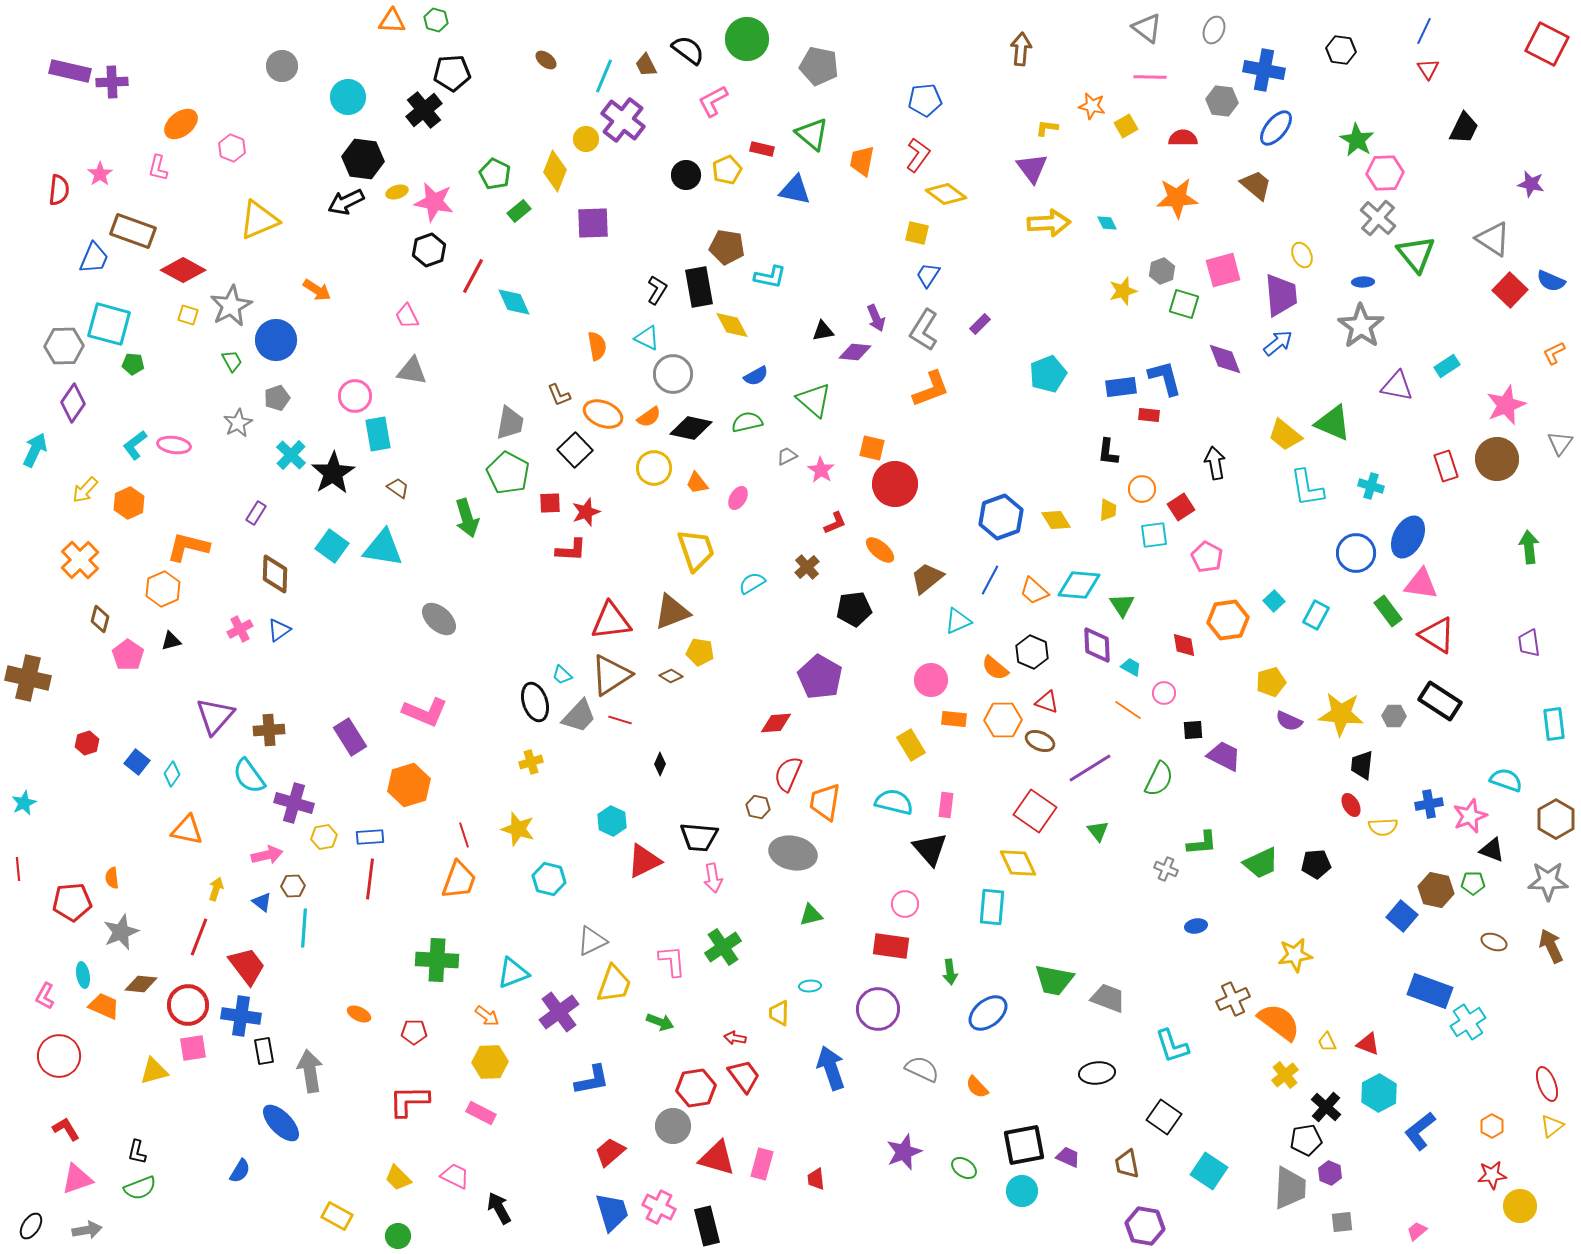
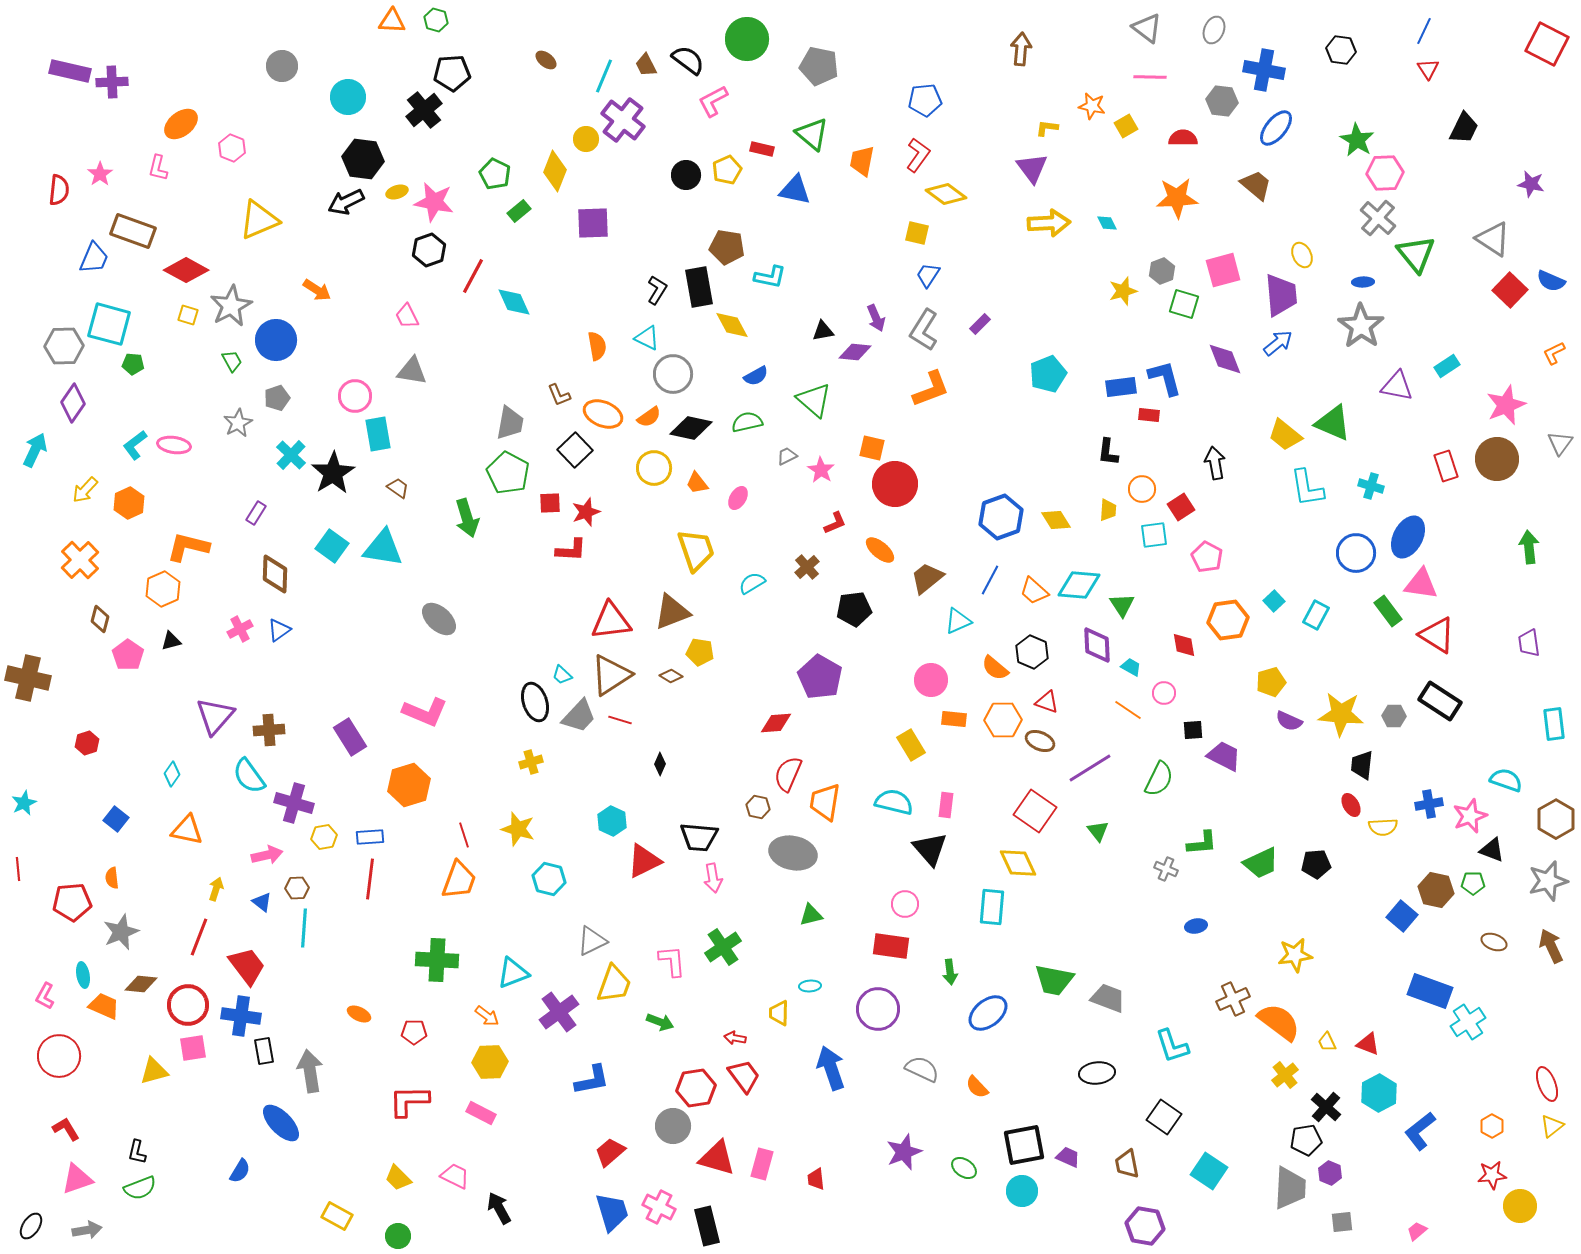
black semicircle at (688, 50): moved 10 px down
red diamond at (183, 270): moved 3 px right
blue square at (137, 762): moved 21 px left, 57 px down
gray star at (1548, 881): rotated 15 degrees counterclockwise
brown hexagon at (293, 886): moved 4 px right, 2 px down
